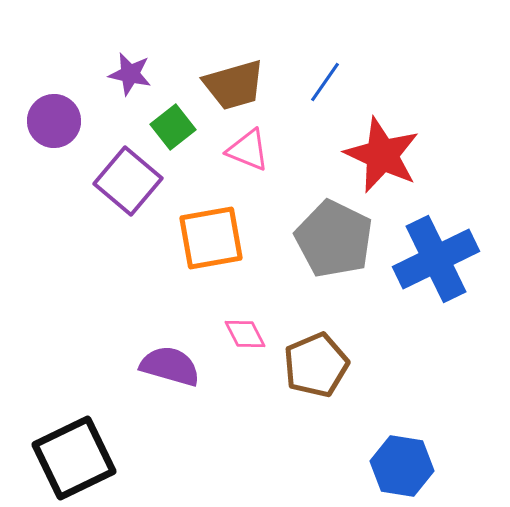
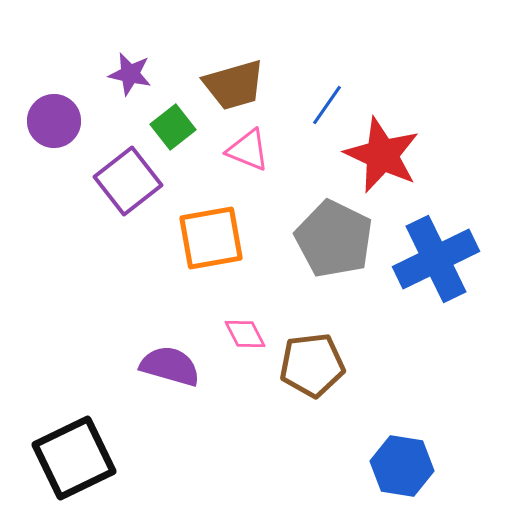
blue line: moved 2 px right, 23 px down
purple square: rotated 12 degrees clockwise
brown pentagon: moved 4 px left; rotated 16 degrees clockwise
